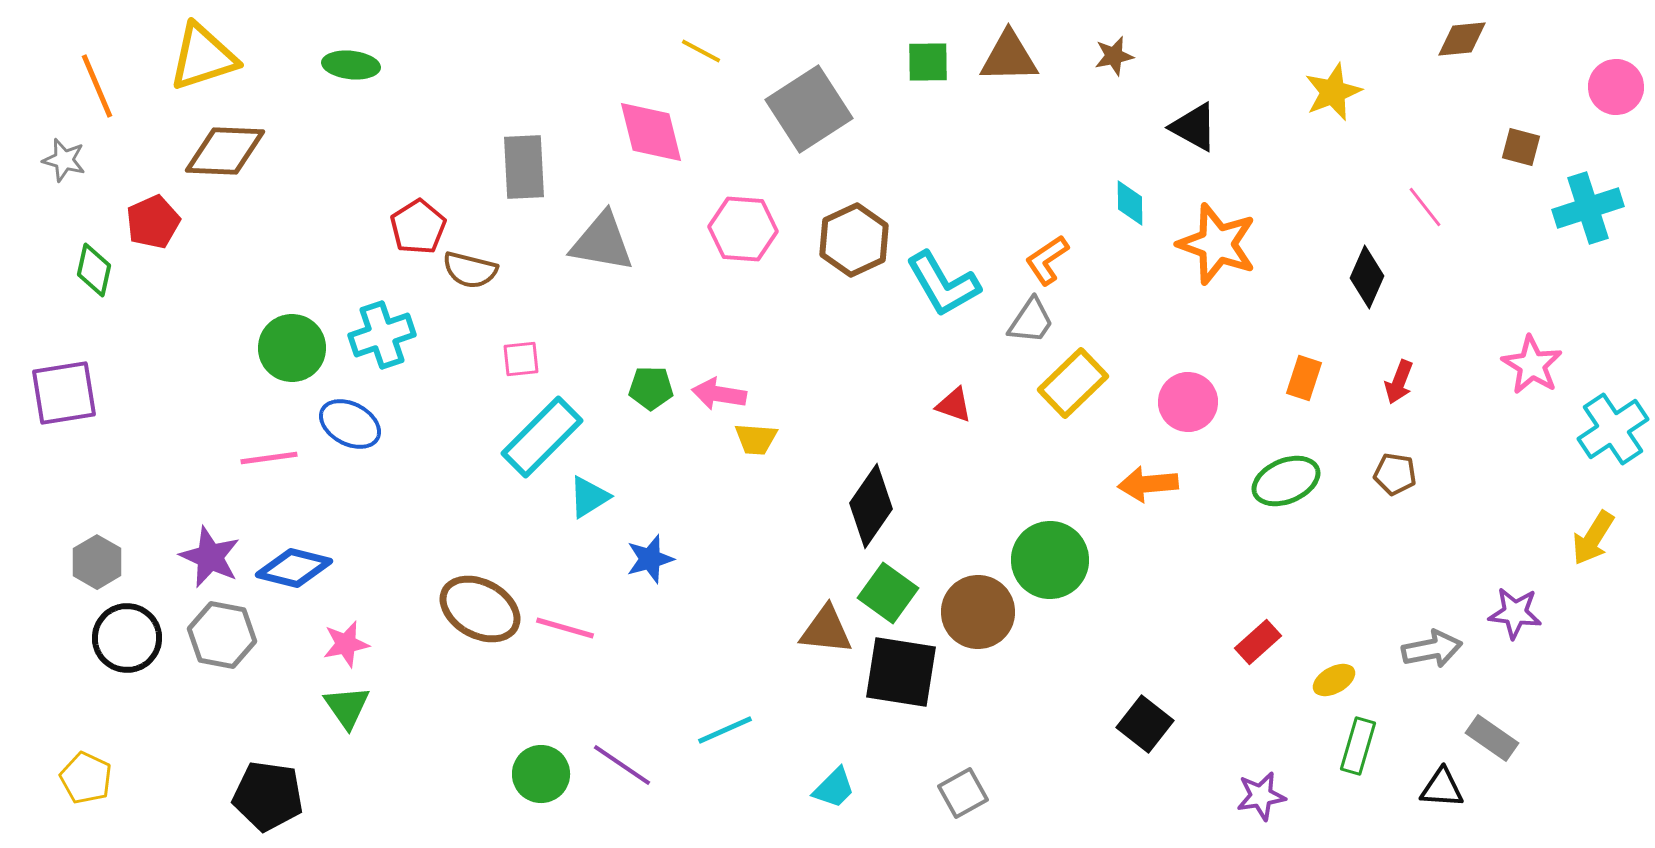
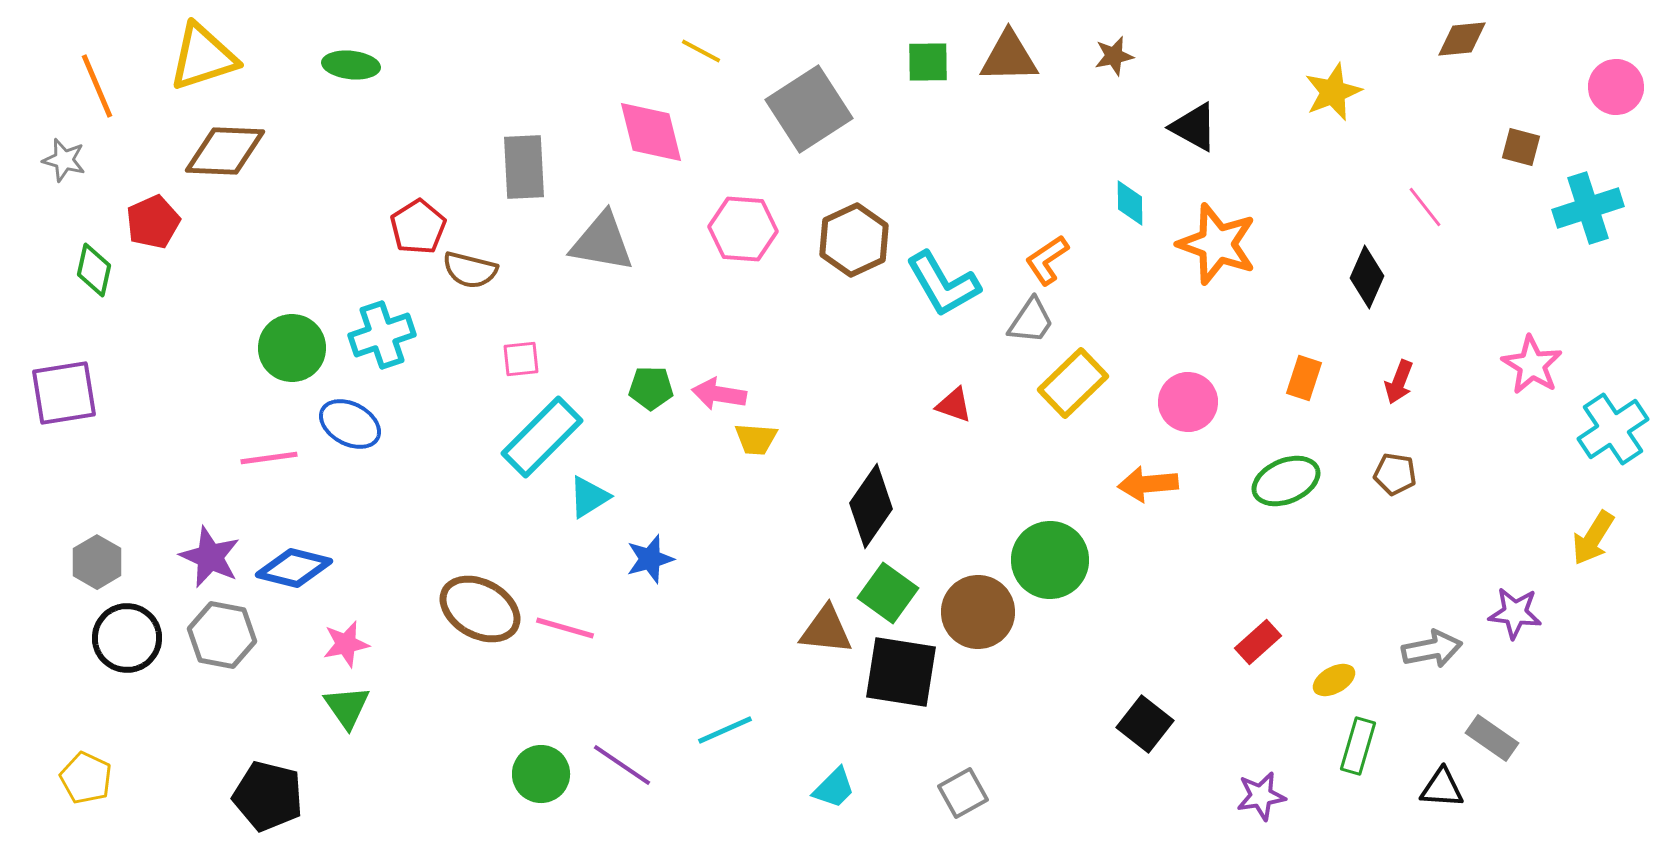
black pentagon at (268, 796): rotated 6 degrees clockwise
